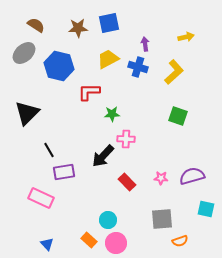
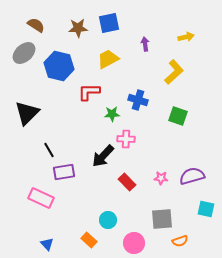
blue cross: moved 33 px down
pink circle: moved 18 px right
